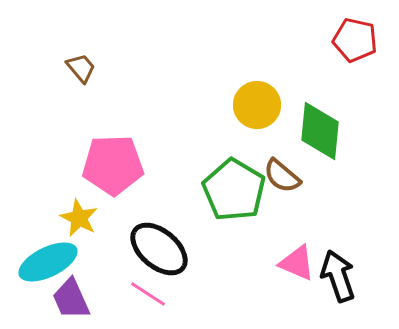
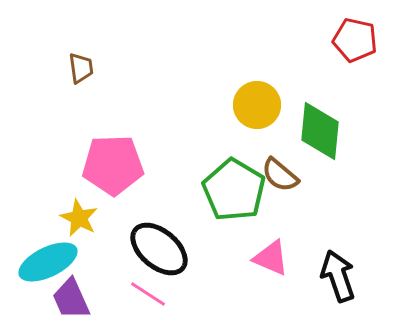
brown trapezoid: rotated 32 degrees clockwise
brown semicircle: moved 2 px left, 1 px up
pink triangle: moved 26 px left, 5 px up
